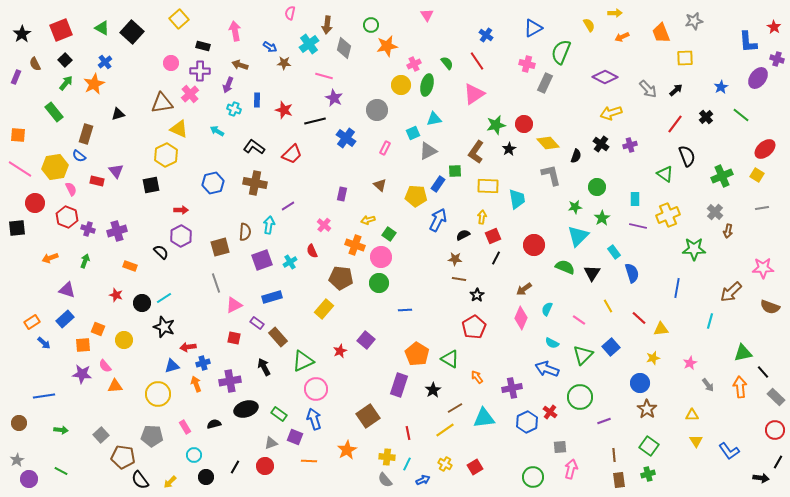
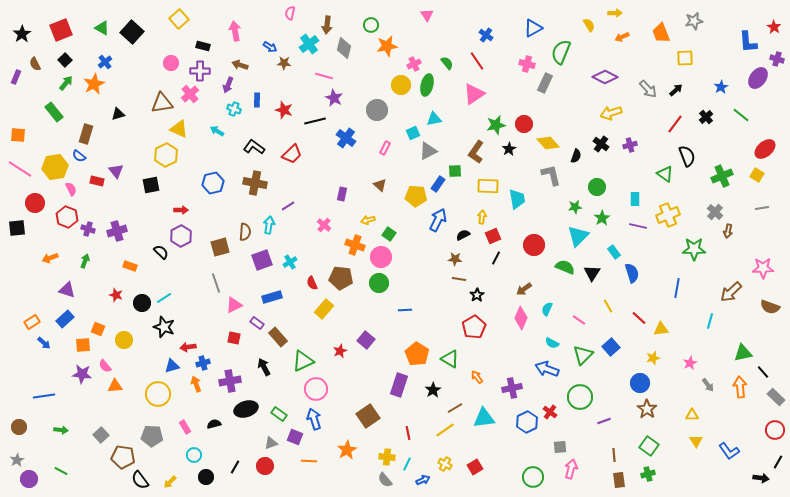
red semicircle at (312, 251): moved 32 px down
brown circle at (19, 423): moved 4 px down
